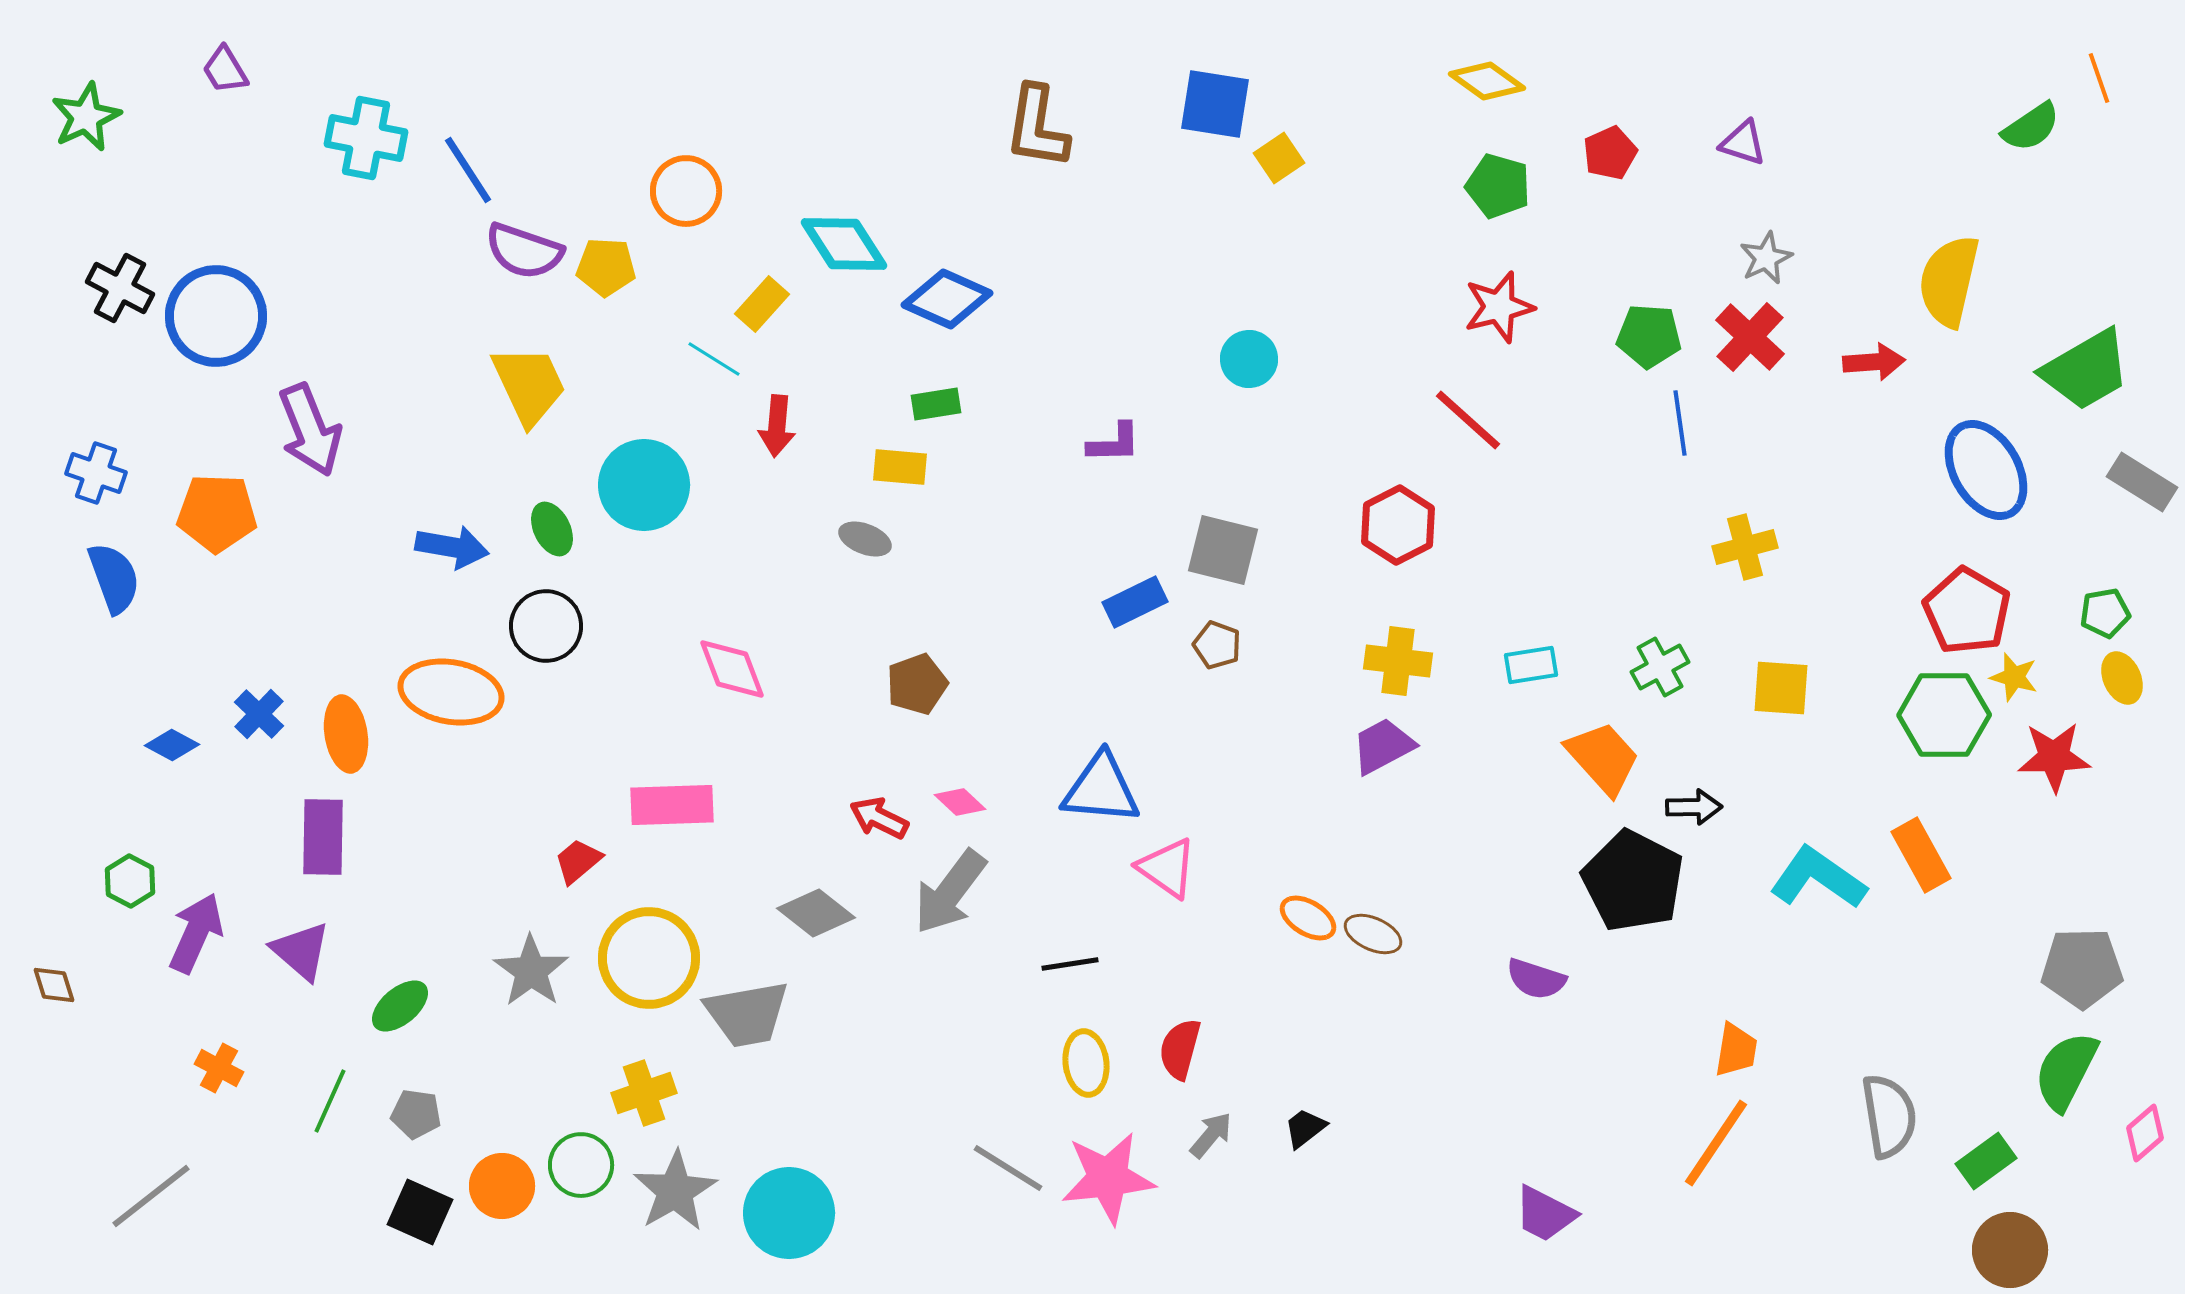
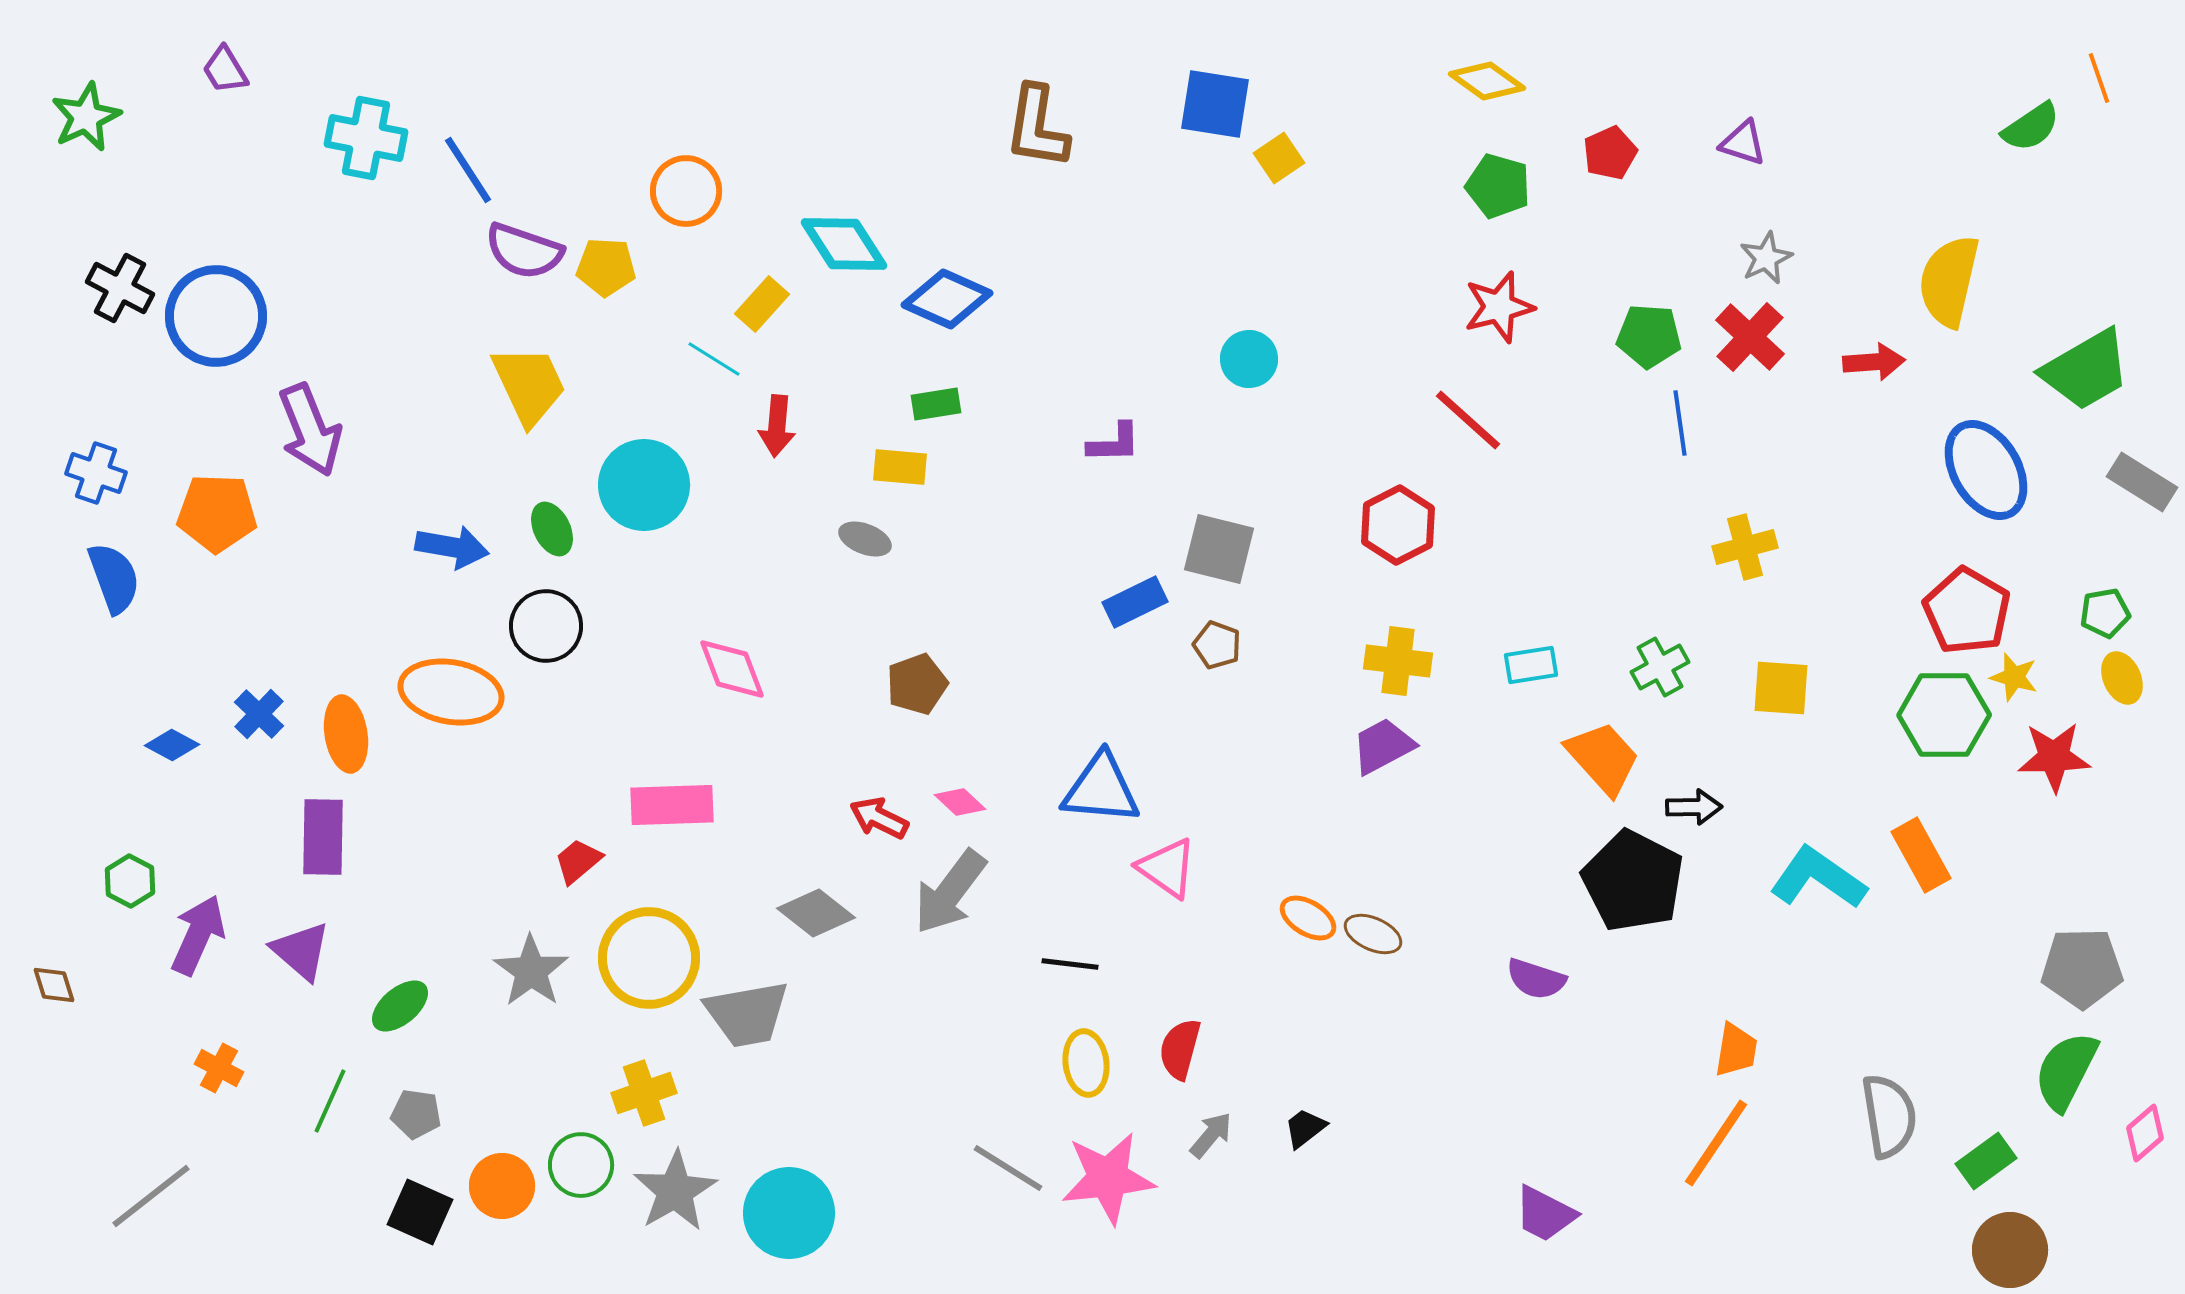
gray square at (1223, 550): moved 4 px left, 1 px up
purple arrow at (196, 933): moved 2 px right, 2 px down
black line at (1070, 964): rotated 16 degrees clockwise
